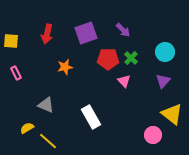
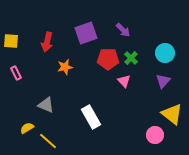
red arrow: moved 8 px down
cyan circle: moved 1 px down
pink circle: moved 2 px right
